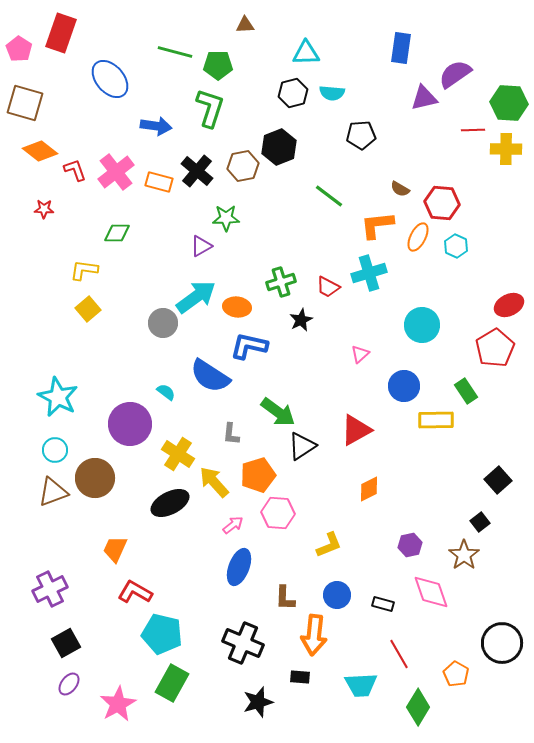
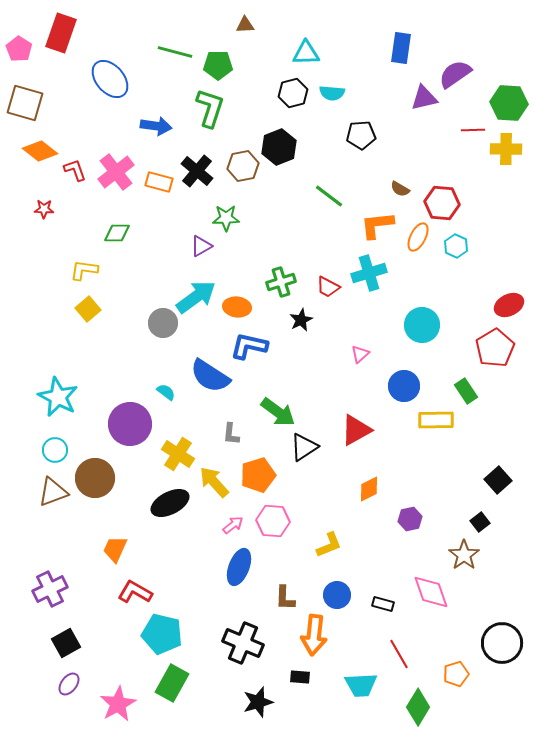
black triangle at (302, 446): moved 2 px right, 1 px down
pink hexagon at (278, 513): moved 5 px left, 8 px down
purple hexagon at (410, 545): moved 26 px up
orange pentagon at (456, 674): rotated 25 degrees clockwise
